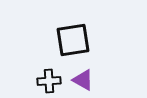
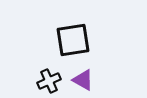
black cross: rotated 20 degrees counterclockwise
